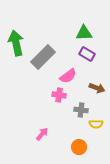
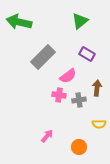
green triangle: moved 4 px left, 12 px up; rotated 36 degrees counterclockwise
green arrow: moved 3 px right, 21 px up; rotated 65 degrees counterclockwise
brown arrow: rotated 105 degrees counterclockwise
gray cross: moved 2 px left, 10 px up; rotated 16 degrees counterclockwise
yellow semicircle: moved 3 px right
pink arrow: moved 5 px right, 2 px down
